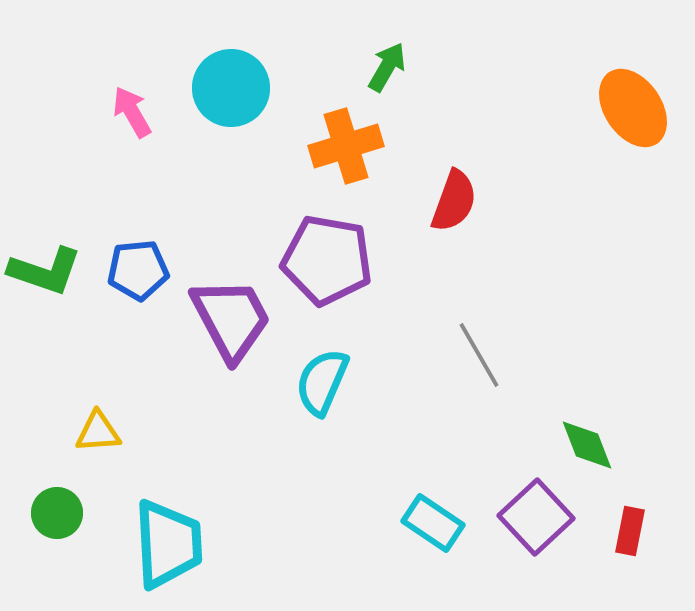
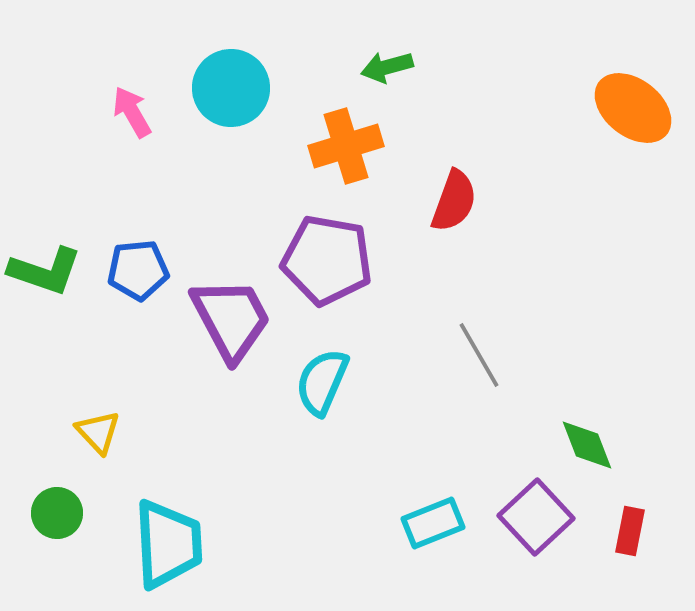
green arrow: rotated 135 degrees counterclockwise
orange ellipse: rotated 18 degrees counterclockwise
yellow triangle: rotated 51 degrees clockwise
cyan rectangle: rotated 56 degrees counterclockwise
